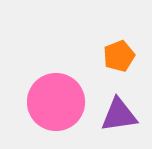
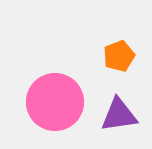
pink circle: moved 1 px left
